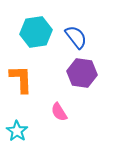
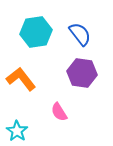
blue semicircle: moved 4 px right, 3 px up
orange L-shape: rotated 36 degrees counterclockwise
